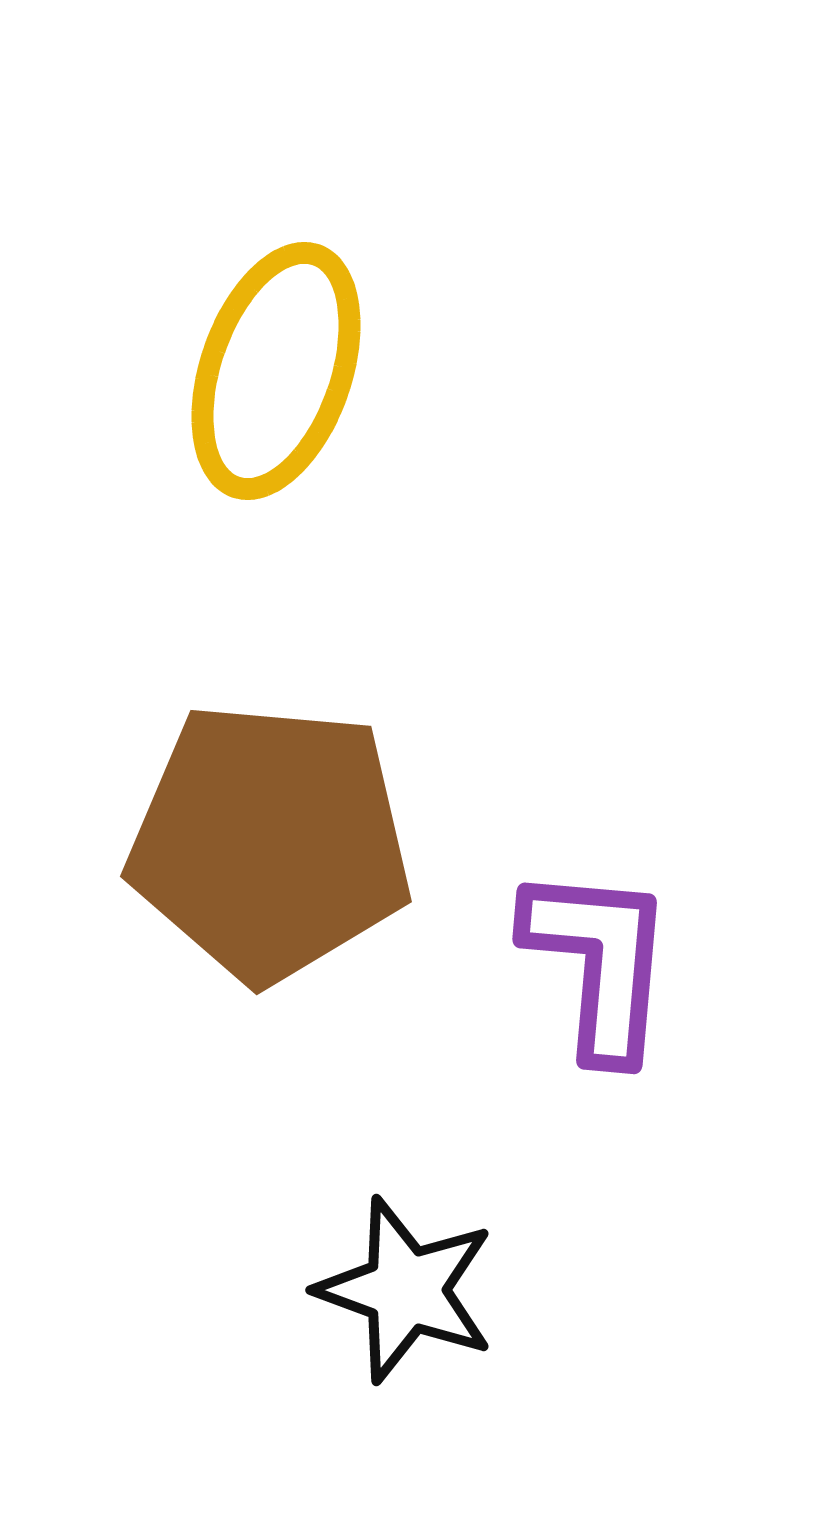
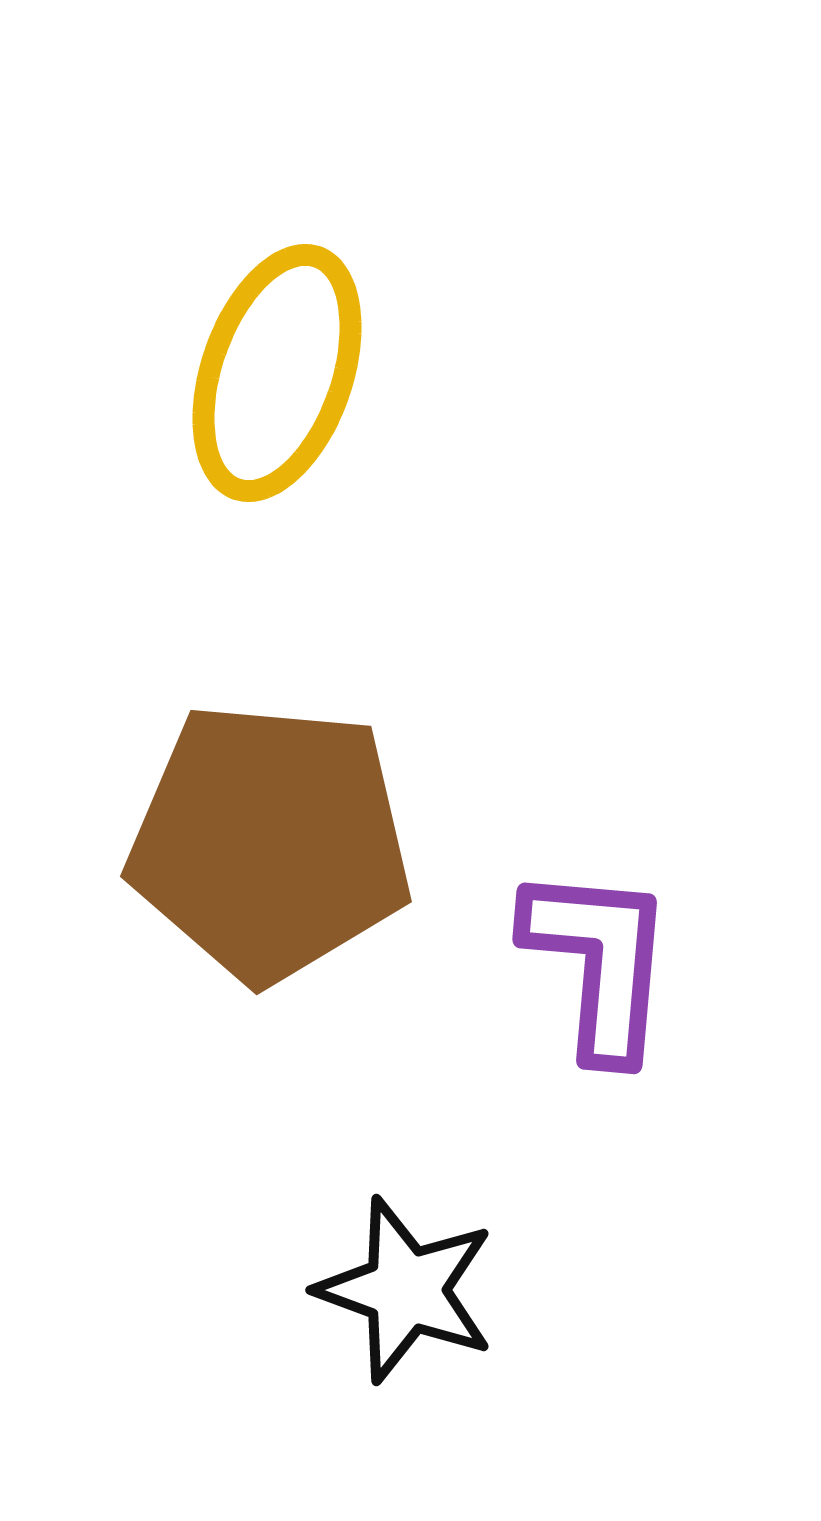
yellow ellipse: moved 1 px right, 2 px down
